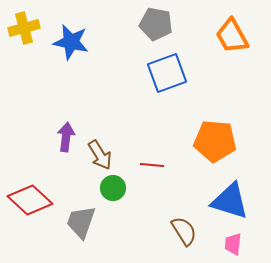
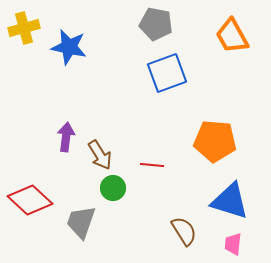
blue star: moved 2 px left, 5 px down
